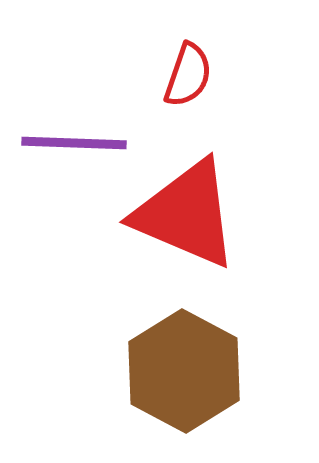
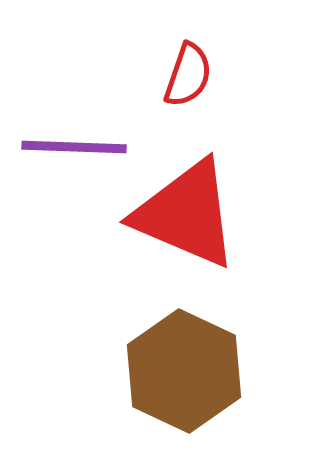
purple line: moved 4 px down
brown hexagon: rotated 3 degrees counterclockwise
